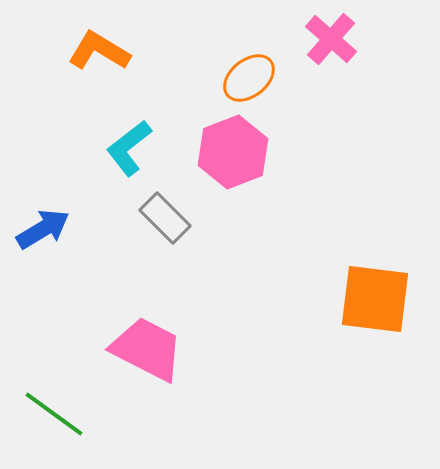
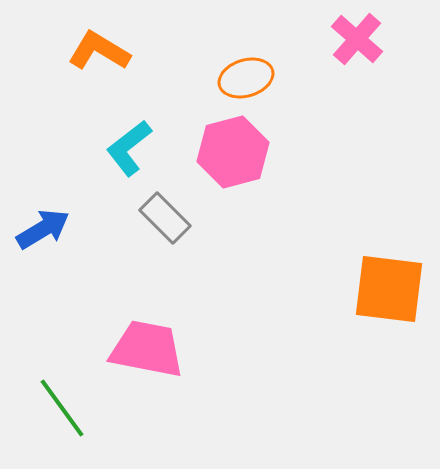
pink cross: moved 26 px right
orange ellipse: moved 3 px left; rotated 22 degrees clockwise
pink hexagon: rotated 6 degrees clockwise
orange square: moved 14 px right, 10 px up
pink trapezoid: rotated 16 degrees counterclockwise
green line: moved 8 px right, 6 px up; rotated 18 degrees clockwise
